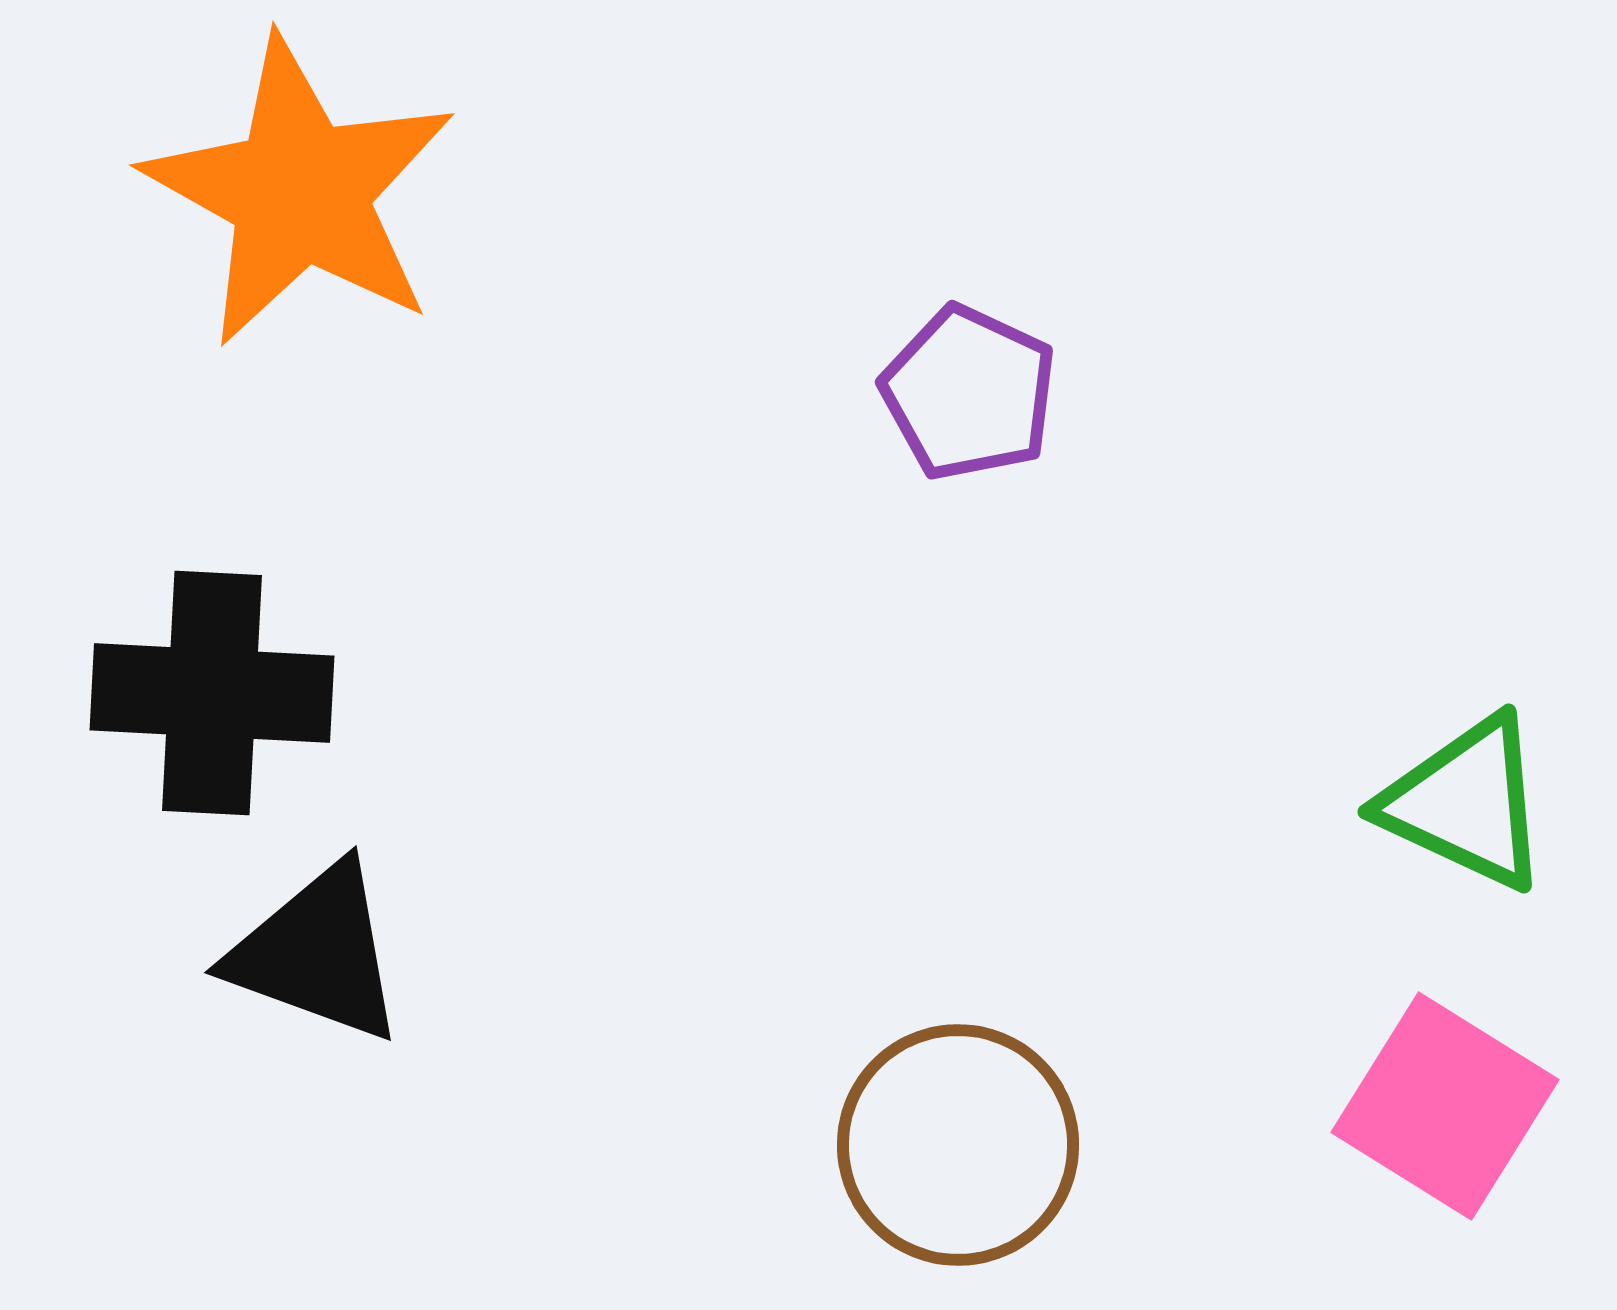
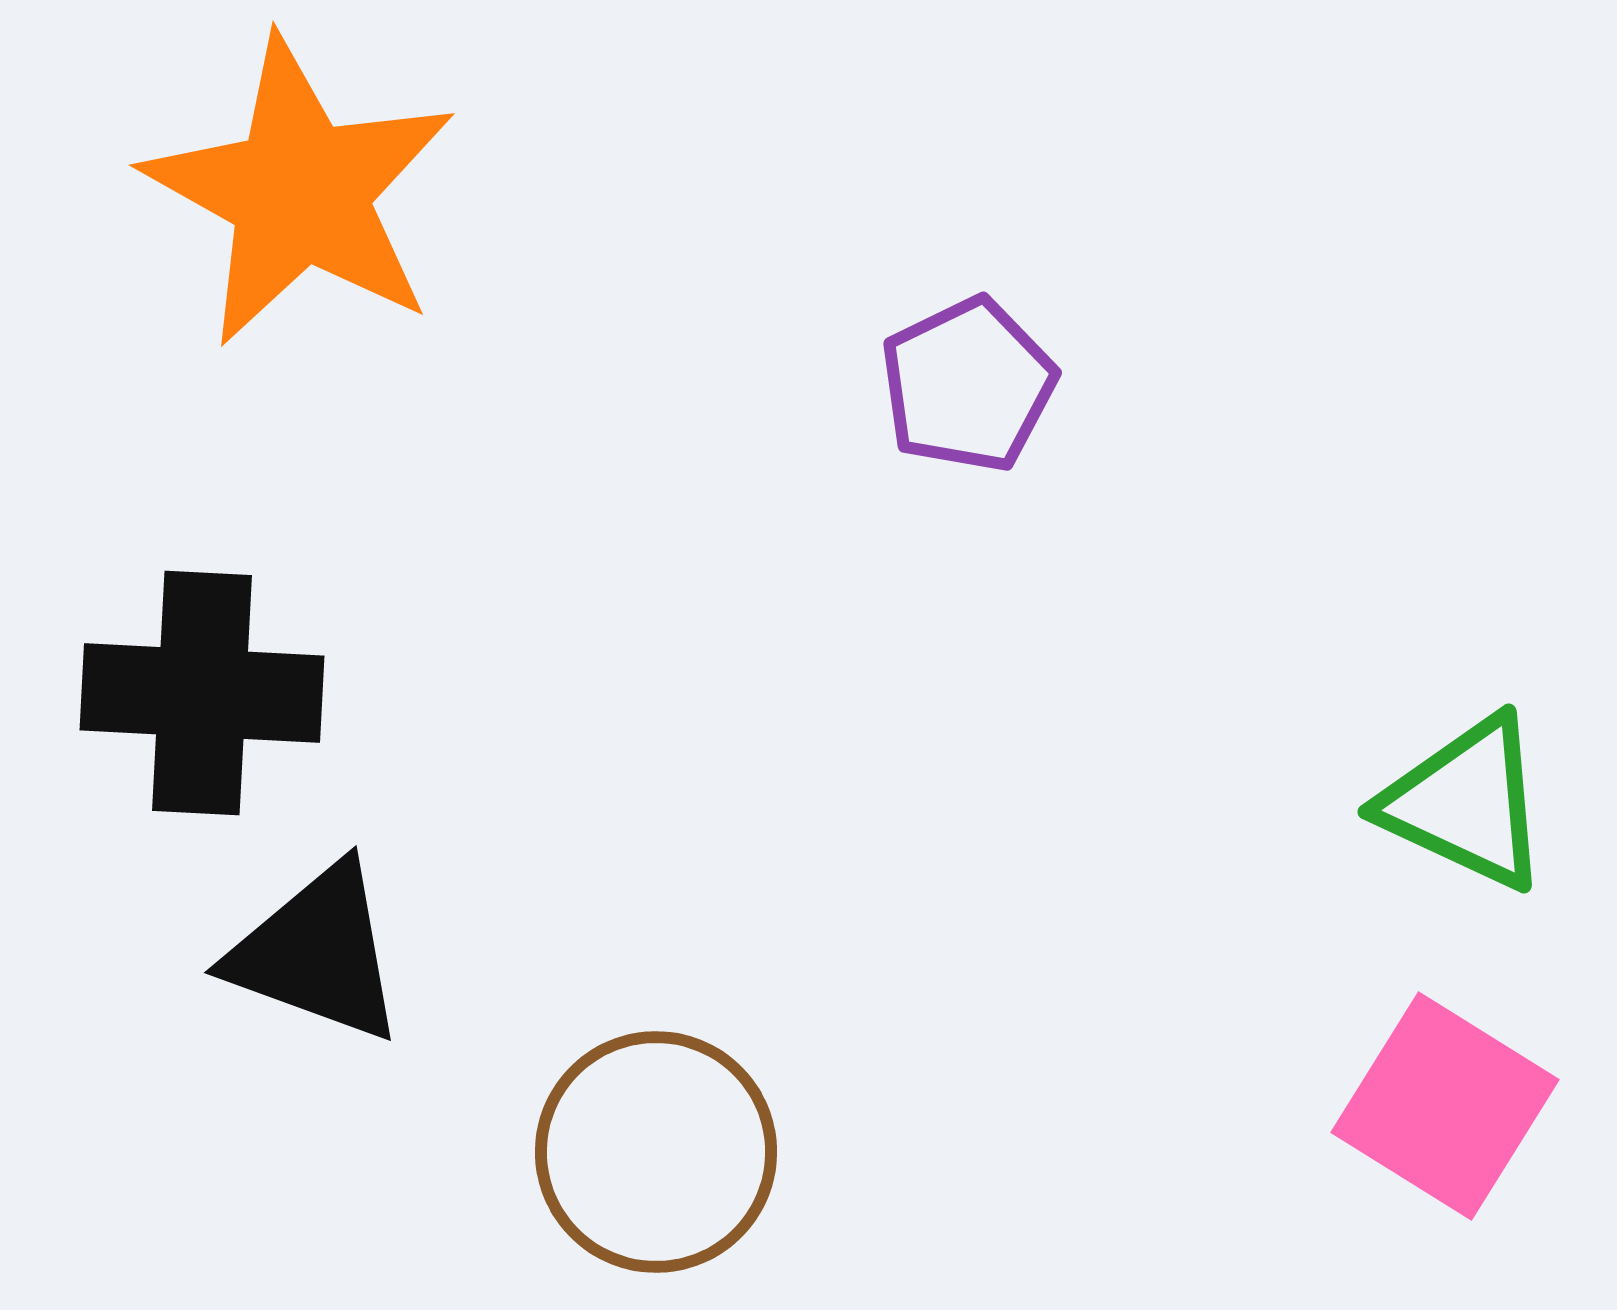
purple pentagon: moved 1 px left, 8 px up; rotated 21 degrees clockwise
black cross: moved 10 px left
brown circle: moved 302 px left, 7 px down
